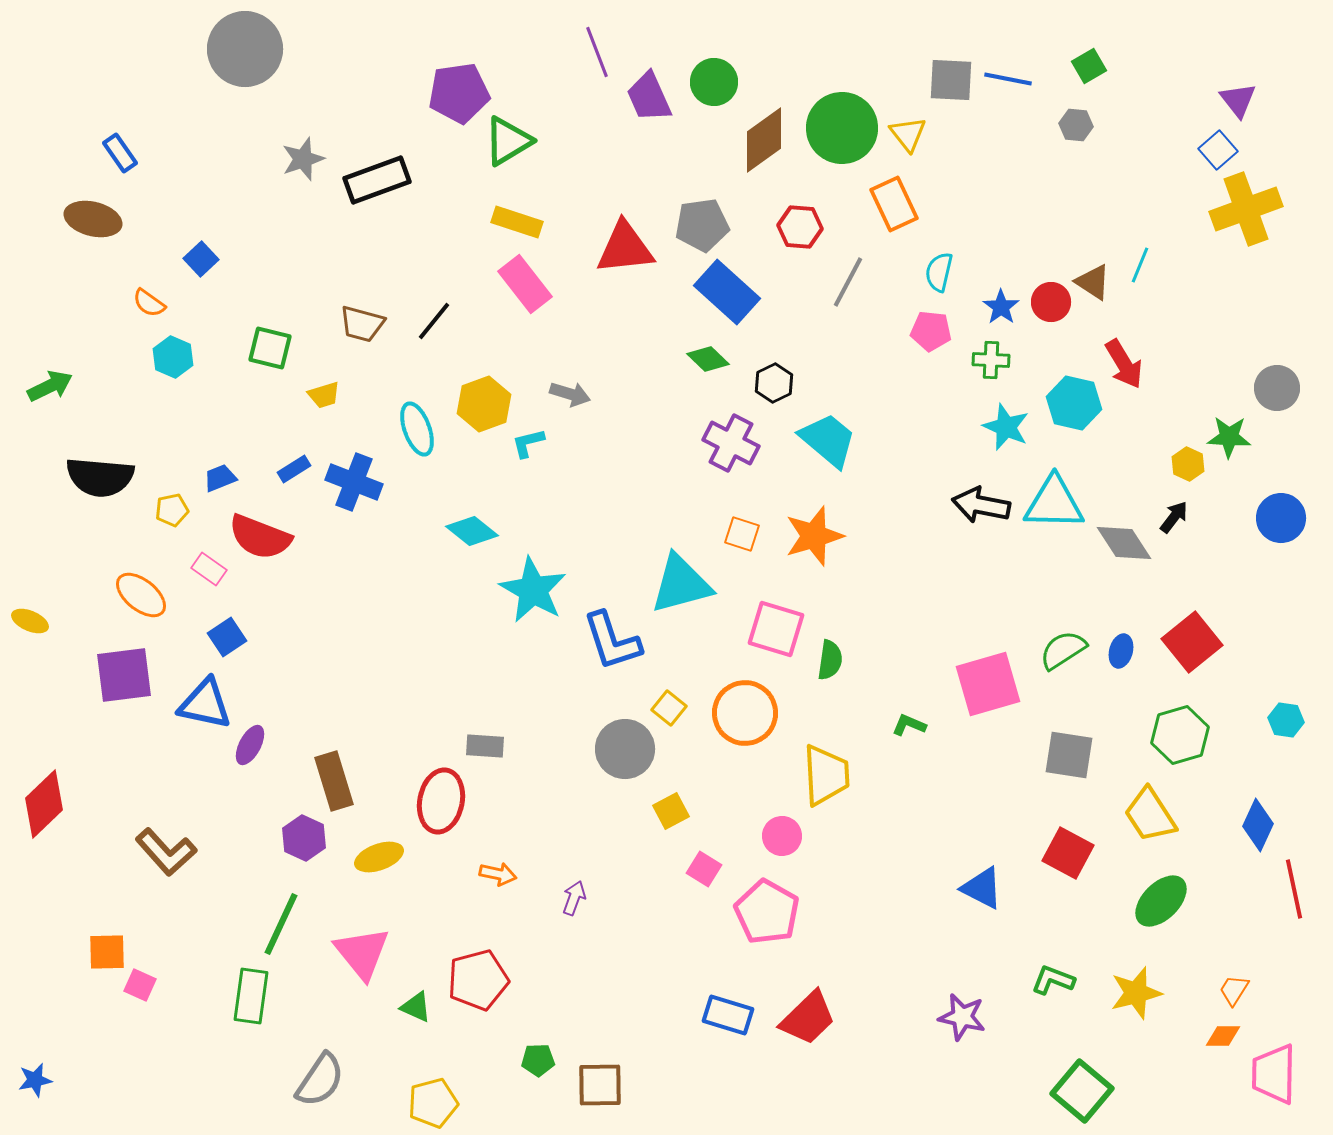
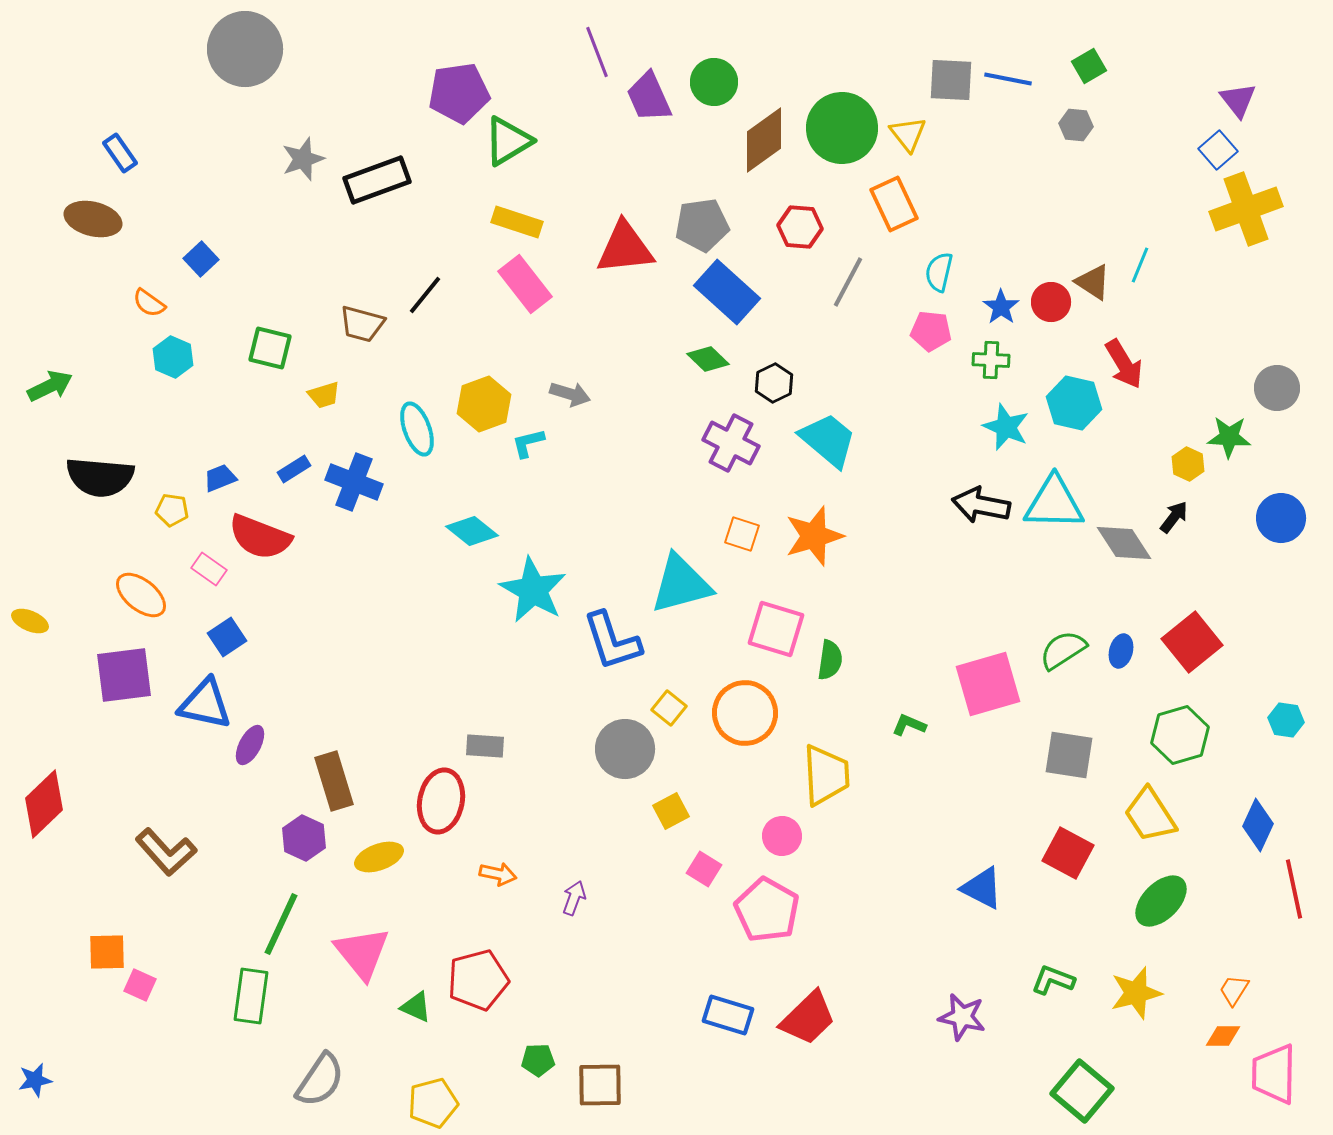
black line at (434, 321): moved 9 px left, 26 px up
yellow pentagon at (172, 510): rotated 20 degrees clockwise
pink pentagon at (767, 912): moved 2 px up
